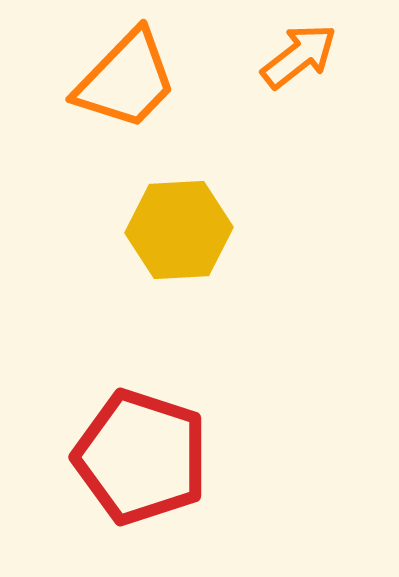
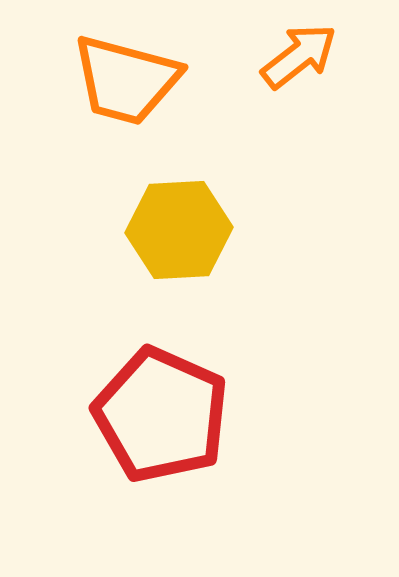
orange trapezoid: rotated 61 degrees clockwise
red pentagon: moved 20 px right, 42 px up; rotated 6 degrees clockwise
